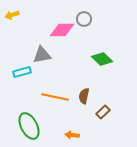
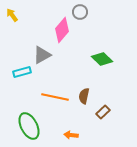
yellow arrow: rotated 72 degrees clockwise
gray circle: moved 4 px left, 7 px up
pink diamond: rotated 50 degrees counterclockwise
gray triangle: rotated 18 degrees counterclockwise
orange arrow: moved 1 px left
